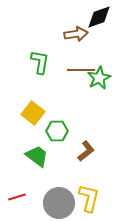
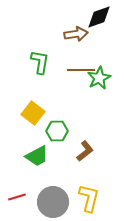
brown L-shape: moved 1 px left
green trapezoid: rotated 115 degrees clockwise
gray circle: moved 6 px left, 1 px up
